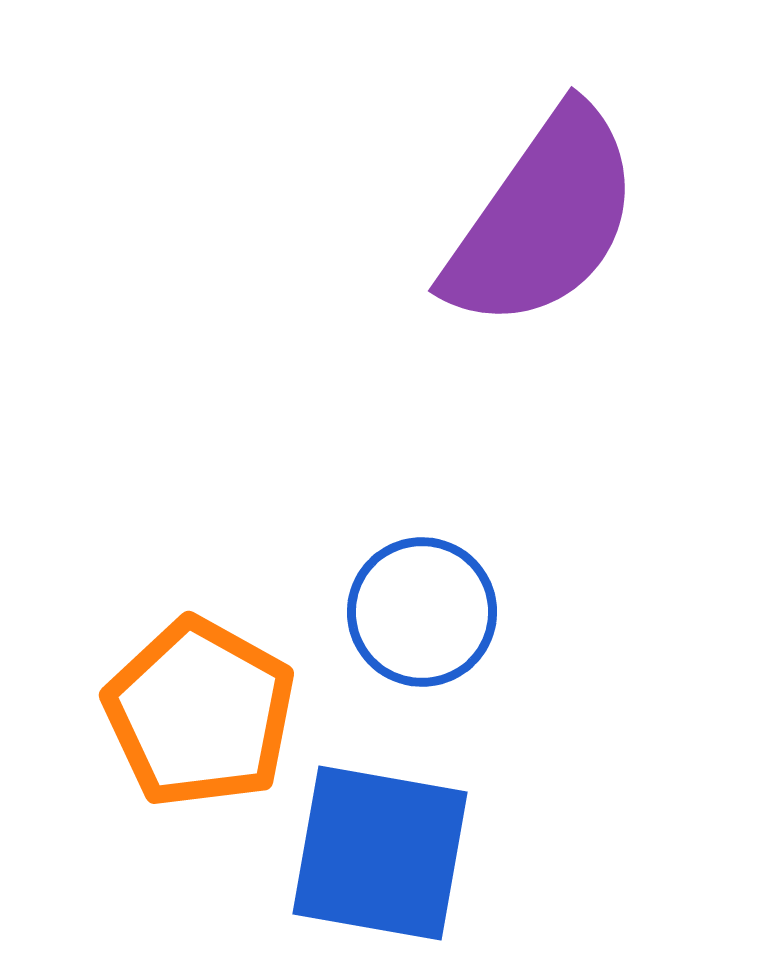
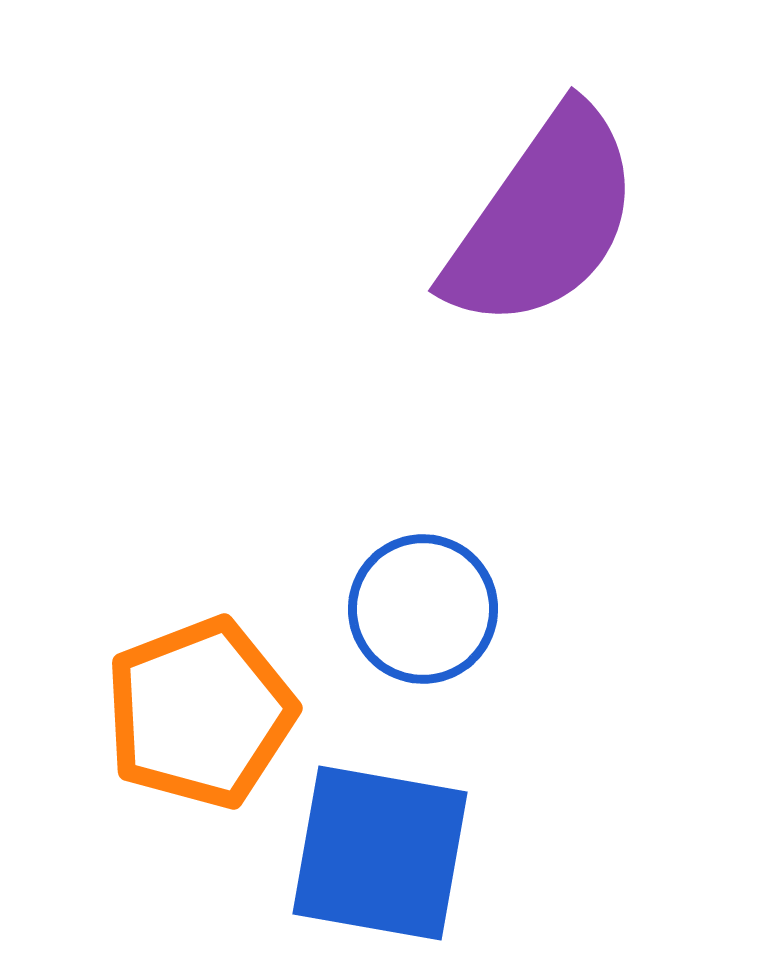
blue circle: moved 1 px right, 3 px up
orange pentagon: rotated 22 degrees clockwise
